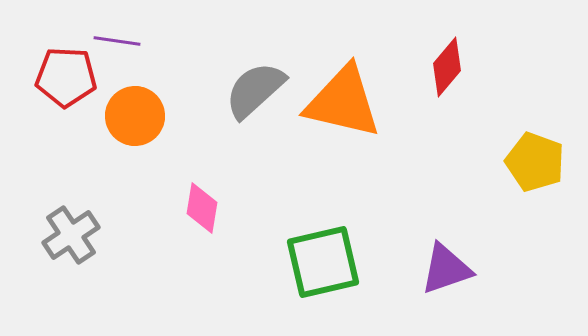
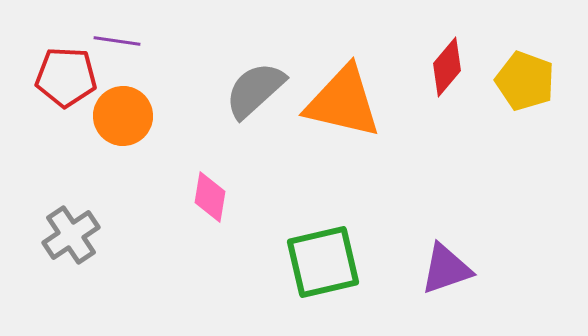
orange circle: moved 12 px left
yellow pentagon: moved 10 px left, 81 px up
pink diamond: moved 8 px right, 11 px up
